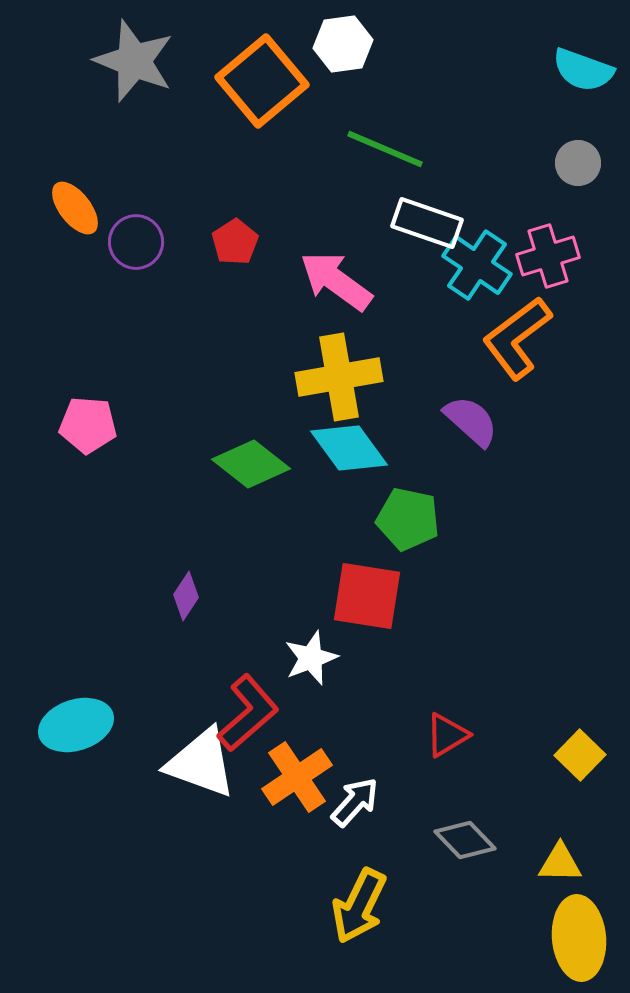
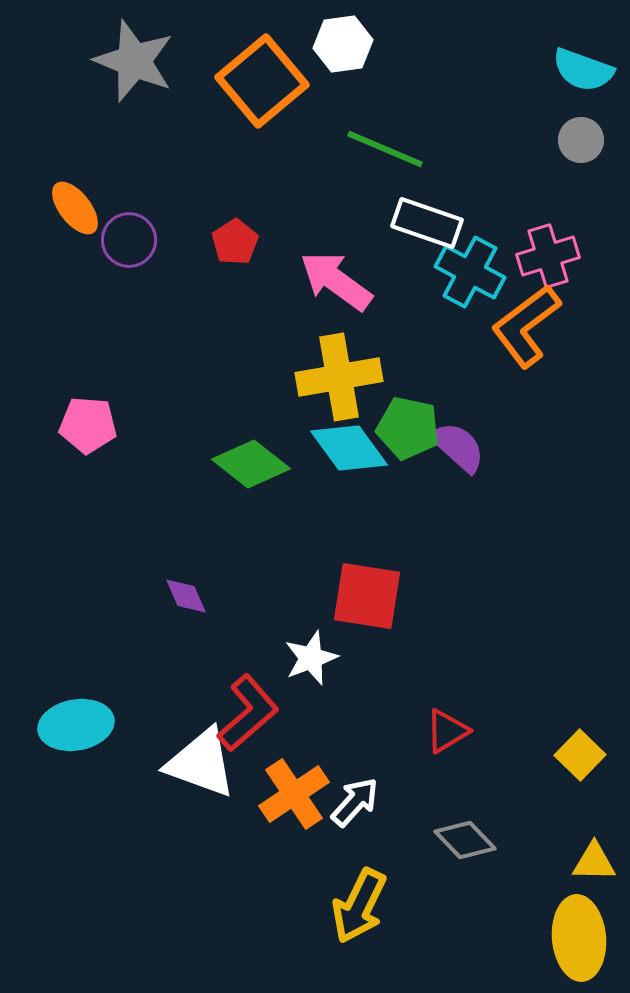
gray circle: moved 3 px right, 23 px up
purple circle: moved 7 px left, 2 px up
cyan cross: moved 7 px left, 7 px down; rotated 6 degrees counterclockwise
orange L-shape: moved 9 px right, 12 px up
purple semicircle: moved 13 px left, 26 px down
green pentagon: moved 91 px up
purple diamond: rotated 57 degrees counterclockwise
cyan ellipse: rotated 8 degrees clockwise
red triangle: moved 4 px up
orange cross: moved 3 px left, 17 px down
yellow triangle: moved 34 px right, 1 px up
